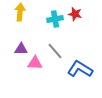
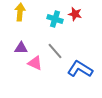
cyan cross: rotated 28 degrees clockwise
purple triangle: moved 1 px up
pink triangle: rotated 21 degrees clockwise
